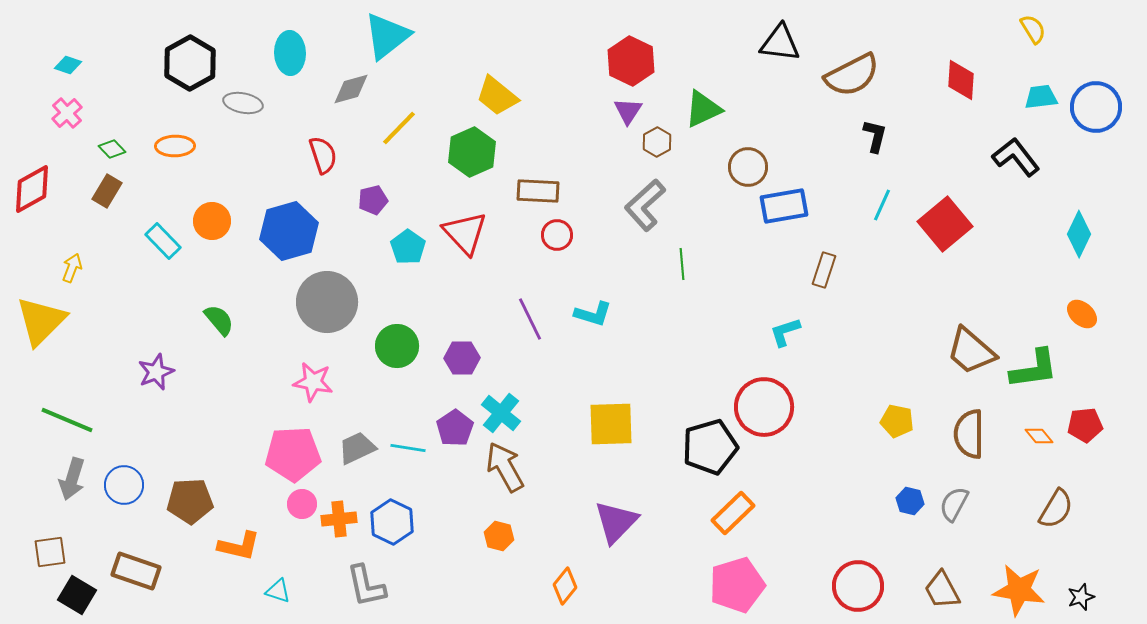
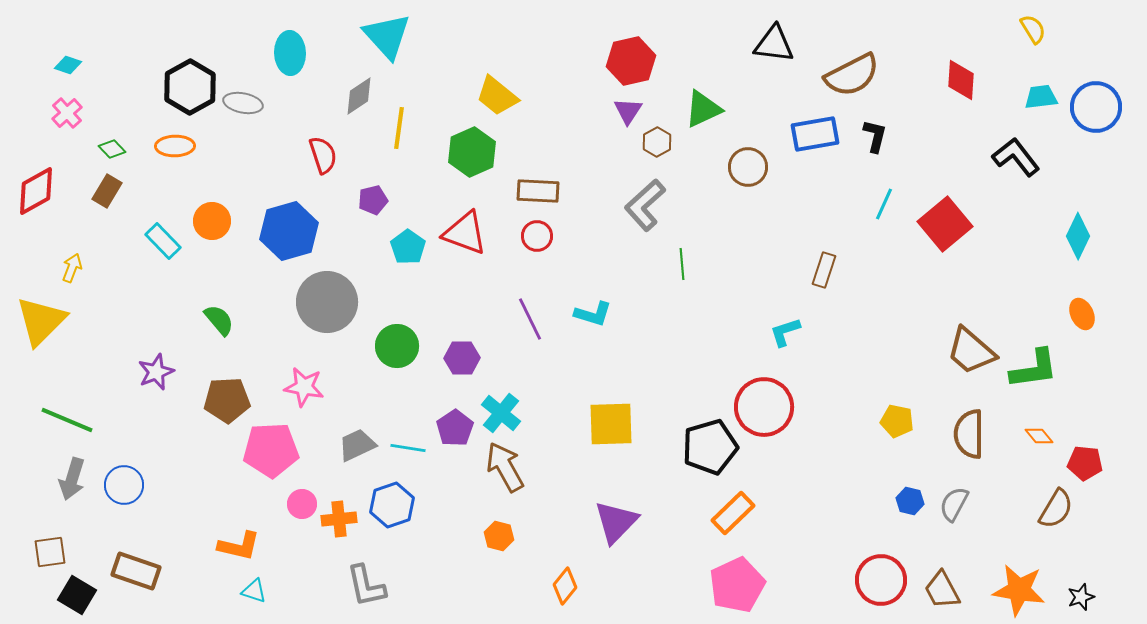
cyan triangle at (387, 36): rotated 34 degrees counterclockwise
black triangle at (780, 43): moved 6 px left, 1 px down
red hexagon at (631, 61): rotated 21 degrees clockwise
black hexagon at (190, 63): moved 24 px down
gray diamond at (351, 89): moved 8 px right, 7 px down; rotated 18 degrees counterclockwise
yellow line at (399, 128): rotated 36 degrees counterclockwise
red diamond at (32, 189): moved 4 px right, 2 px down
cyan line at (882, 205): moved 2 px right, 1 px up
blue rectangle at (784, 206): moved 31 px right, 72 px up
red triangle at (465, 233): rotated 27 degrees counterclockwise
cyan diamond at (1079, 234): moved 1 px left, 2 px down
red circle at (557, 235): moved 20 px left, 1 px down
orange ellipse at (1082, 314): rotated 24 degrees clockwise
pink star at (313, 382): moved 9 px left, 5 px down
red pentagon at (1085, 425): moved 38 px down; rotated 12 degrees clockwise
gray trapezoid at (357, 448): moved 3 px up
pink pentagon at (293, 454): moved 22 px left, 4 px up
brown pentagon at (190, 501): moved 37 px right, 101 px up
blue hexagon at (392, 522): moved 17 px up; rotated 15 degrees clockwise
pink pentagon at (737, 585): rotated 8 degrees counterclockwise
red circle at (858, 586): moved 23 px right, 6 px up
cyan triangle at (278, 591): moved 24 px left
